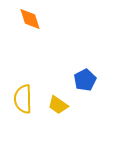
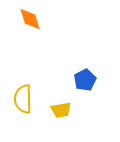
yellow trapezoid: moved 3 px right, 5 px down; rotated 45 degrees counterclockwise
